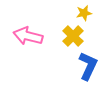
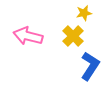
blue L-shape: moved 2 px right; rotated 8 degrees clockwise
